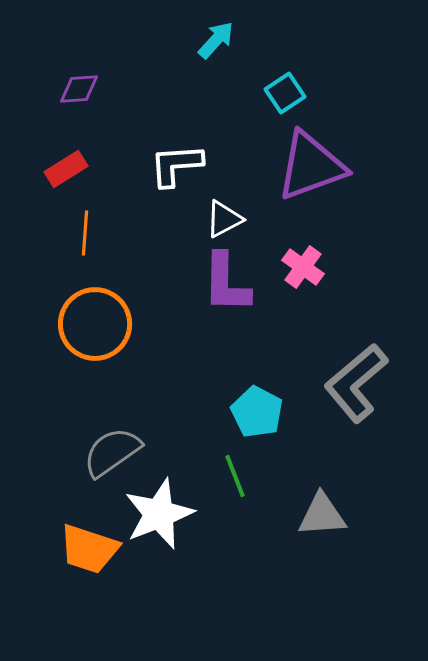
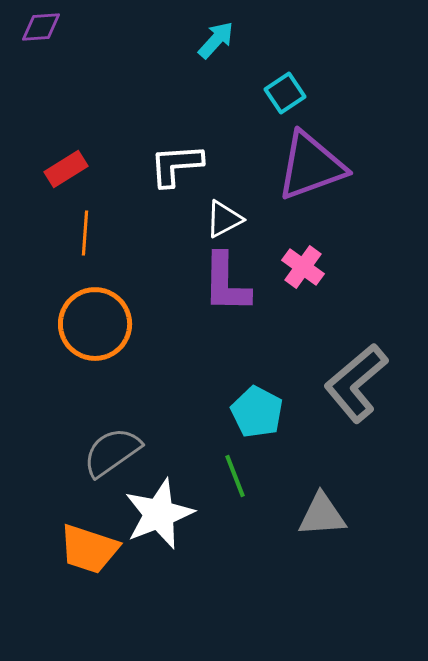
purple diamond: moved 38 px left, 62 px up
